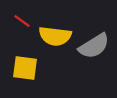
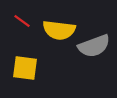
yellow semicircle: moved 4 px right, 6 px up
gray semicircle: rotated 12 degrees clockwise
